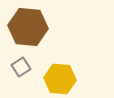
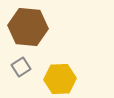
yellow hexagon: rotated 8 degrees counterclockwise
